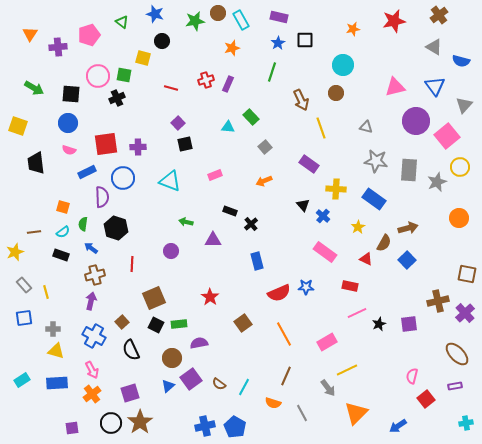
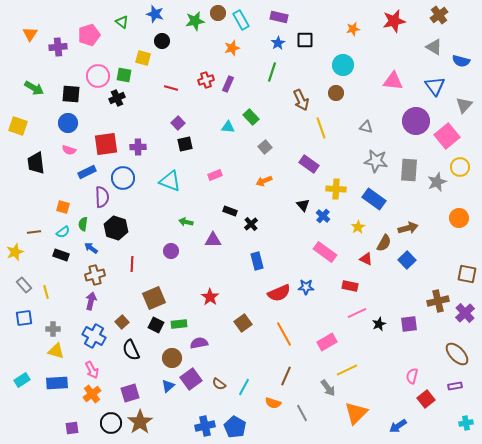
pink triangle at (395, 87): moved 2 px left, 6 px up; rotated 20 degrees clockwise
